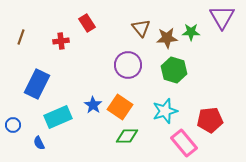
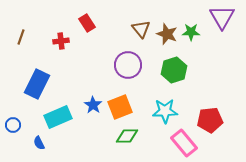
brown triangle: moved 1 px down
brown star: moved 4 px up; rotated 25 degrees clockwise
green hexagon: rotated 25 degrees clockwise
orange square: rotated 35 degrees clockwise
cyan star: rotated 15 degrees clockwise
